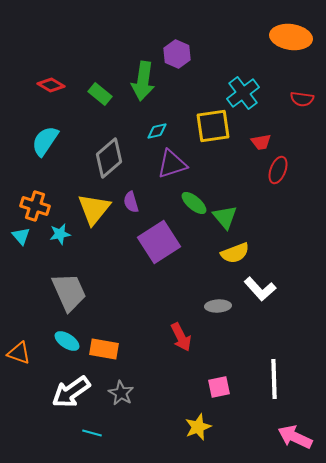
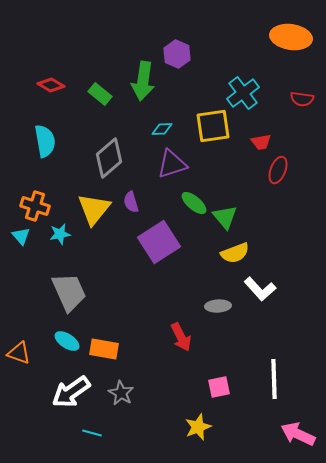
cyan diamond: moved 5 px right, 2 px up; rotated 10 degrees clockwise
cyan semicircle: rotated 136 degrees clockwise
pink arrow: moved 3 px right, 3 px up
